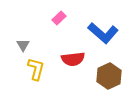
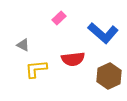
gray triangle: rotated 32 degrees counterclockwise
yellow L-shape: rotated 110 degrees counterclockwise
